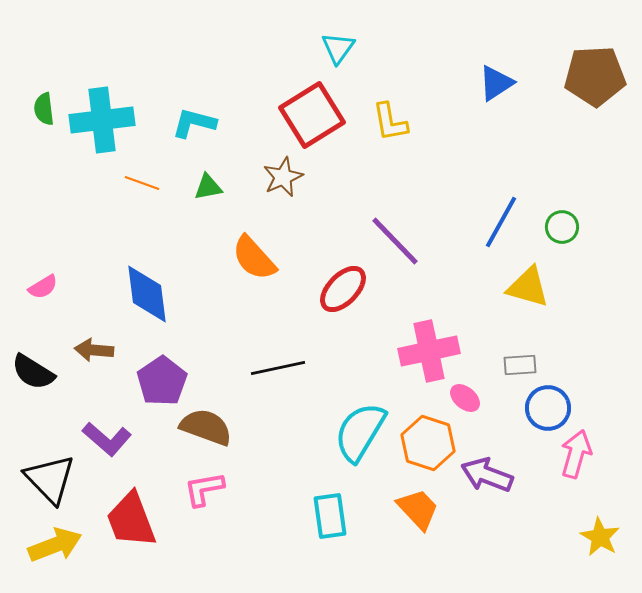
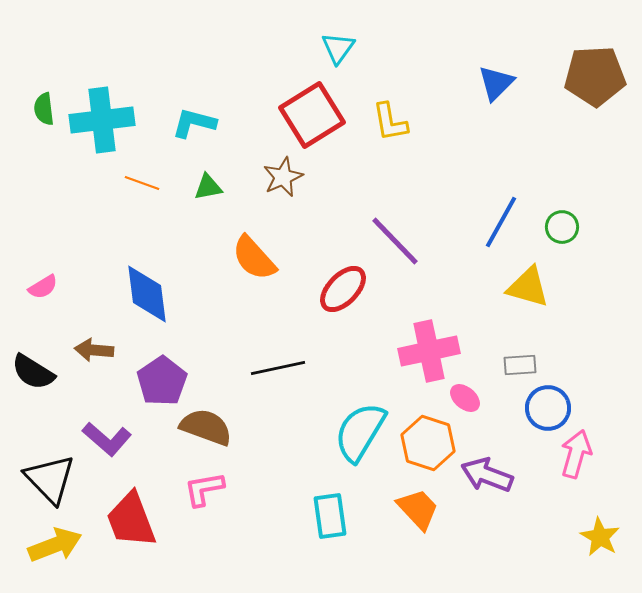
blue triangle: rotated 12 degrees counterclockwise
